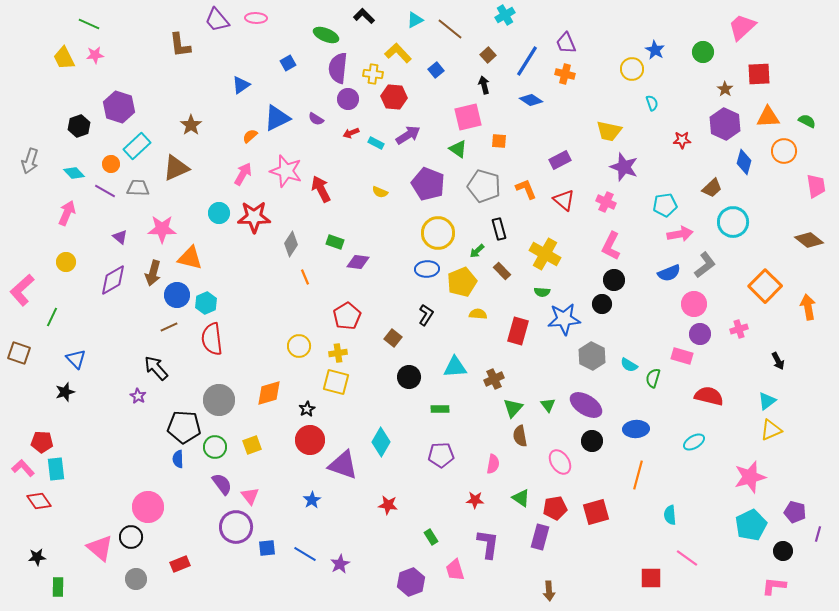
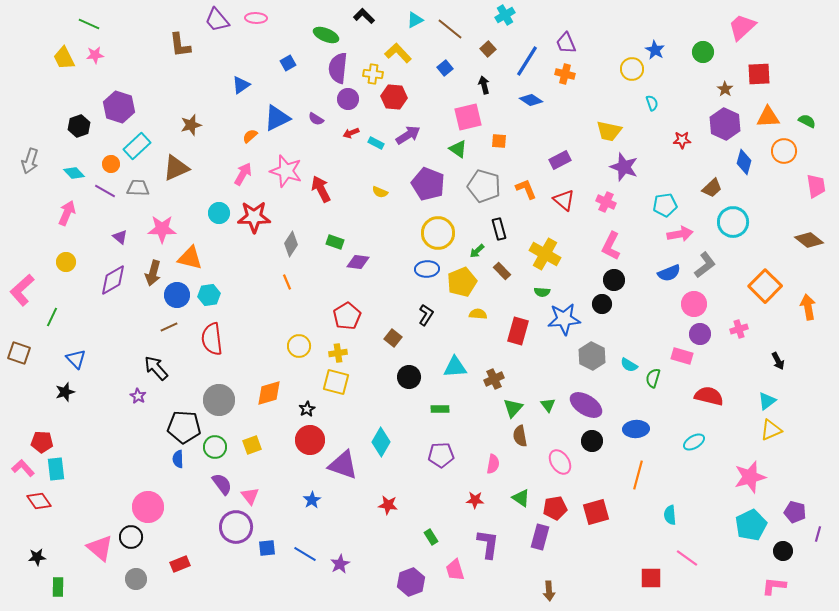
brown square at (488, 55): moved 6 px up
blue square at (436, 70): moved 9 px right, 2 px up
brown star at (191, 125): rotated 20 degrees clockwise
orange line at (305, 277): moved 18 px left, 5 px down
cyan hexagon at (206, 303): moved 3 px right, 8 px up; rotated 15 degrees clockwise
